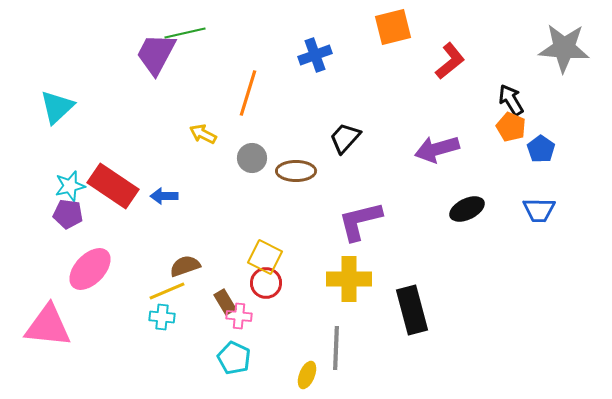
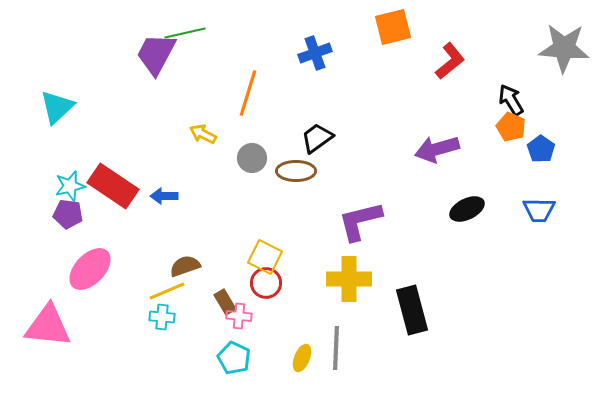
blue cross: moved 2 px up
black trapezoid: moved 28 px left; rotated 12 degrees clockwise
yellow ellipse: moved 5 px left, 17 px up
